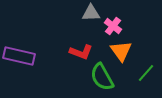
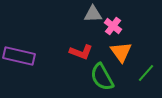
gray triangle: moved 2 px right, 1 px down
orange triangle: moved 1 px down
